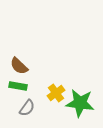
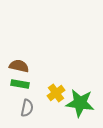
brown semicircle: rotated 150 degrees clockwise
green rectangle: moved 2 px right, 2 px up
gray semicircle: rotated 24 degrees counterclockwise
